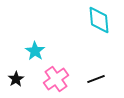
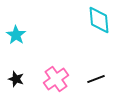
cyan star: moved 19 px left, 16 px up
black star: rotated 21 degrees counterclockwise
